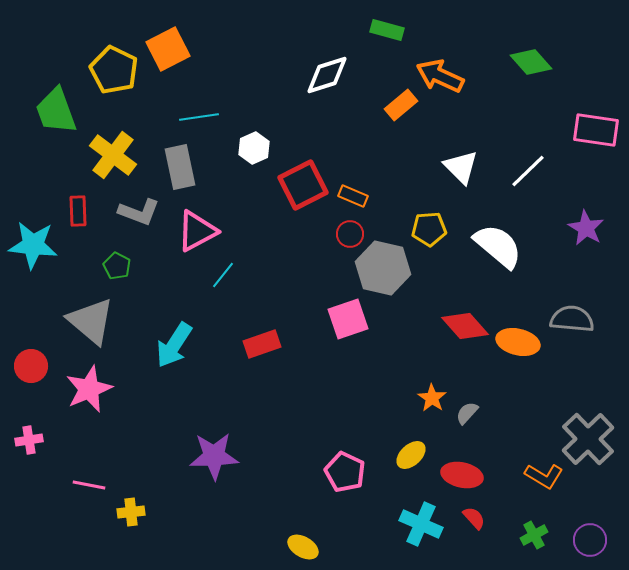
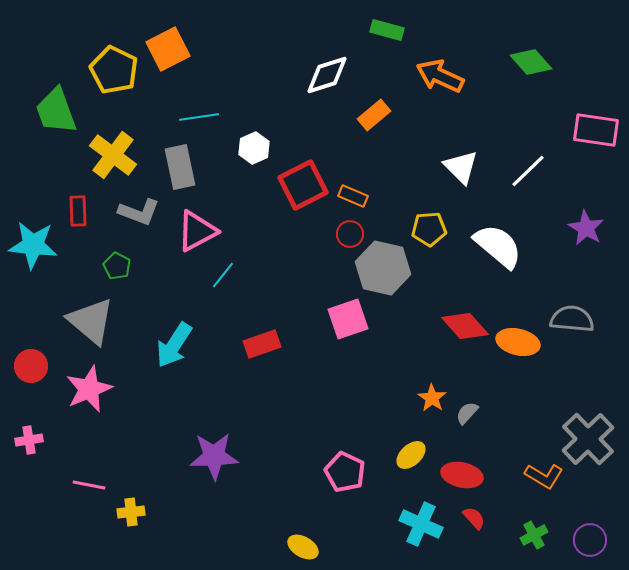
orange rectangle at (401, 105): moved 27 px left, 10 px down
